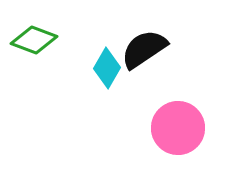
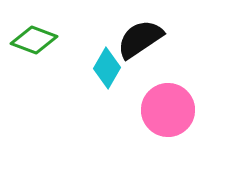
black semicircle: moved 4 px left, 10 px up
pink circle: moved 10 px left, 18 px up
